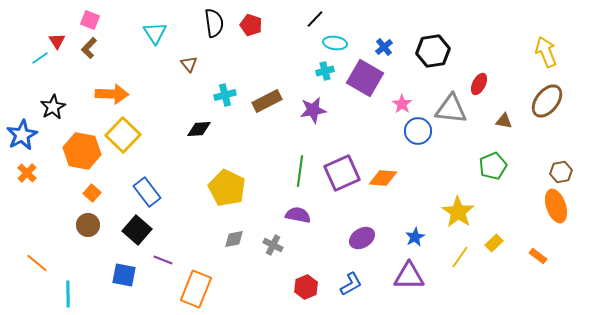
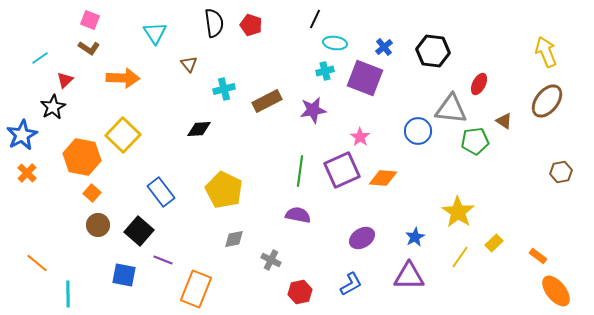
black line at (315, 19): rotated 18 degrees counterclockwise
red triangle at (57, 41): moved 8 px right, 39 px down; rotated 18 degrees clockwise
brown L-shape at (89, 48): rotated 100 degrees counterclockwise
black hexagon at (433, 51): rotated 16 degrees clockwise
purple square at (365, 78): rotated 9 degrees counterclockwise
orange arrow at (112, 94): moved 11 px right, 16 px up
cyan cross at (225, 95): moved 1 px left, 6 px up
pink star at (402, 104): moved 42 px left, 33 px down
brown triangle at (504, 121): rotated 24 degrees clockwise
orange hexagon at (82, 151): moved 6 px down
green pentagon at (493, 166): moved 18 px left, 25 px up; rotated 16 degrees clockwise
purple square at (342, 173): moved 3 px up
yellow pentagon at (227, 188): moved 3 px left, 2 px down
blue rectangle at (147, 192): moved 14 px right
orange ellipse at (556, 206): moved 85 px down; rotated 20 degrees counterclockwise
brown circle at (88, 225): moved 10 px right
black square at (137, 230): moved 2 px right, 1 px down
gray cross at (273, 245): moved 2 px left, 15 px down
red hexagon at (306, 287): moved 6 px left, 5 px down; rotated 10 degrees clockwise
